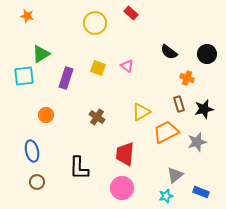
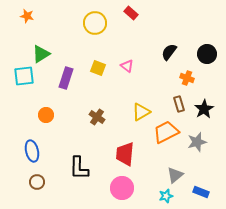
black semicircle: rotated 90 degrees clockwise
black star: rotated 18 degrees counterclockwise
